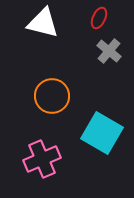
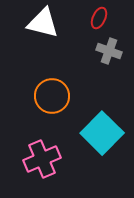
gray cross: rotated 20 degrees counterclockwise
cyan square: rotated 15 degrees clockwise
